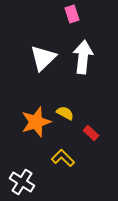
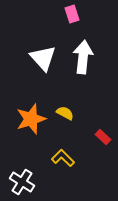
white triangle: rotated 28 degrees counterclockwise
orange star: moved 5 px left, 3 px up
red rectangle: moved 12 px right, 4 px down
